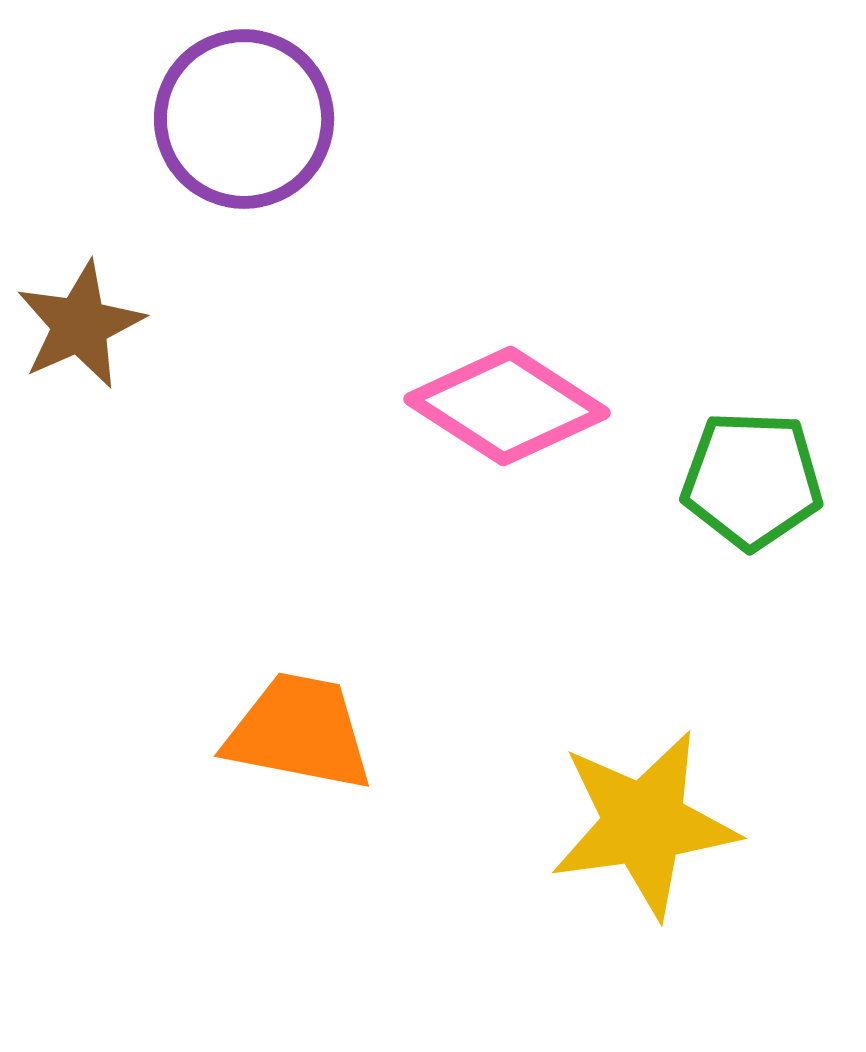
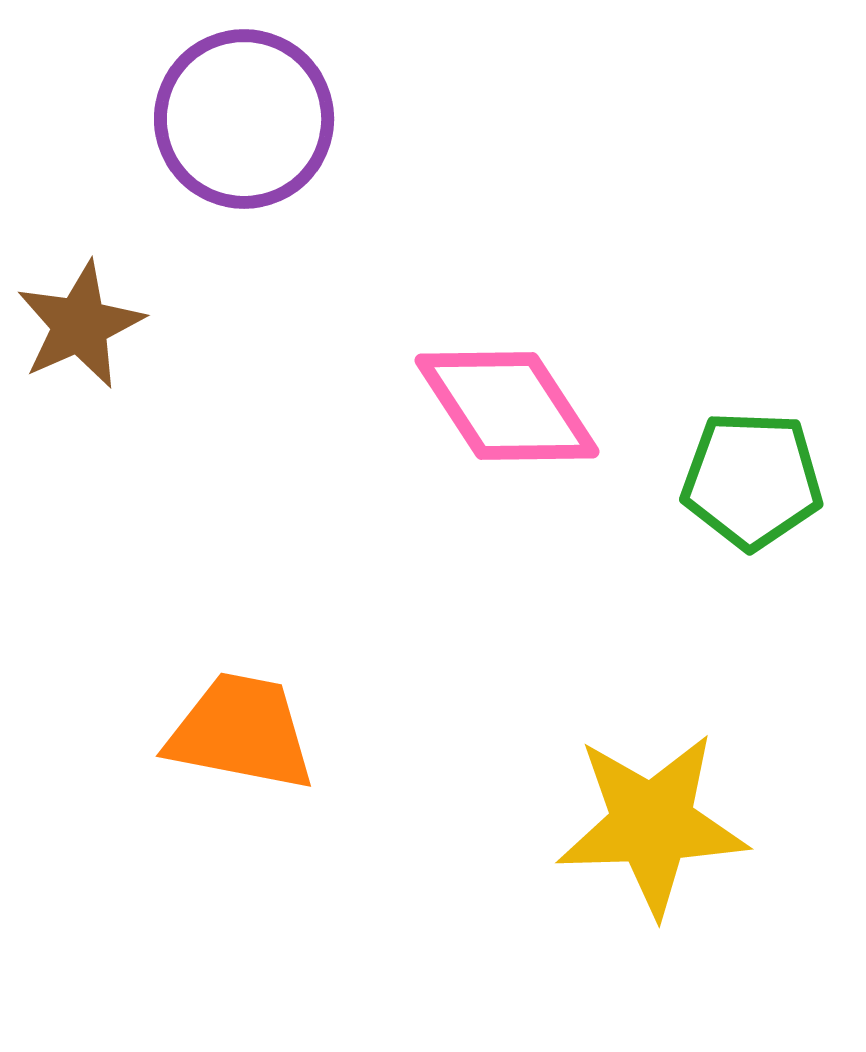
pink diamond: rotated 24 degrees clockwise
orange trapezoid: moved 58 px left
yellow star: moved 8 px right; rotated 6 degrees clockwise
